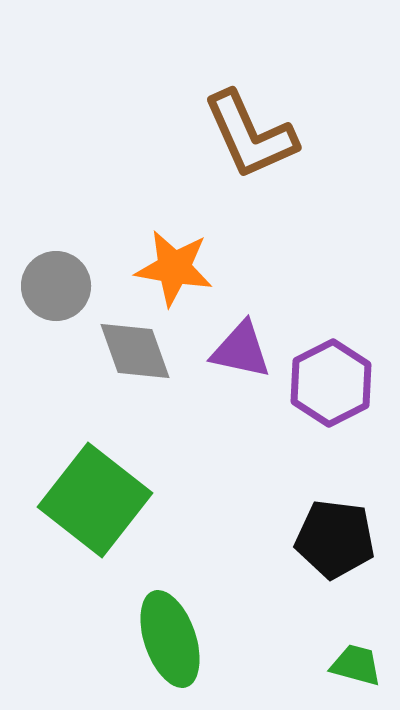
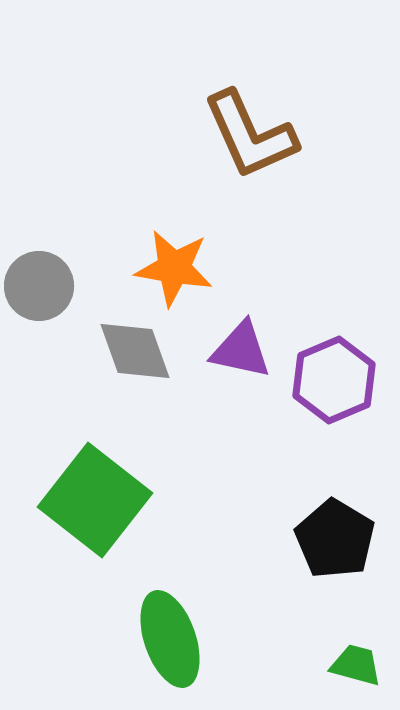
gray circle: moved 17 px left
purple hexagon: moved 3 px right, 3 px up; rotated 4 degrees clockwise
black pentagon: rotated 24 degrees clockwise
